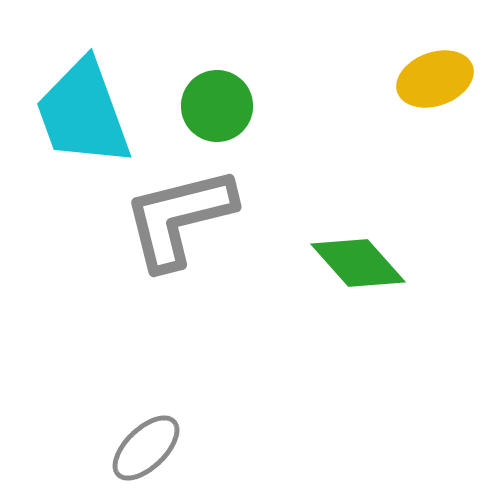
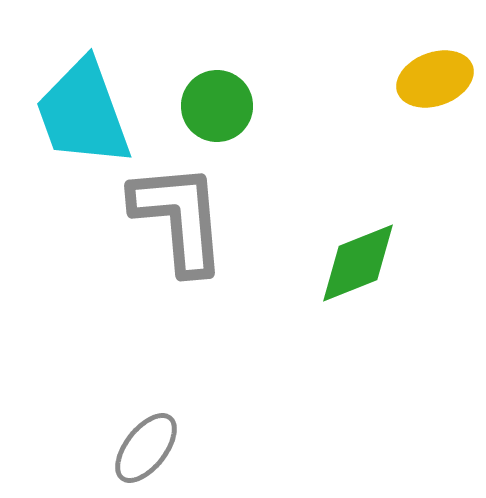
gray L-shape: rotated 99 degrees clockwise
green diamond: rotated 70 degrees counterclockwise
gray ellipse: rotated 8 degrees counterclockwise
